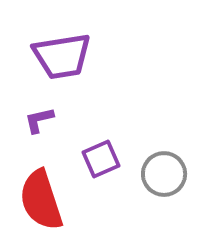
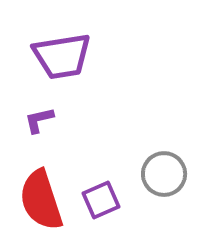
purple square: moved 41 px down
